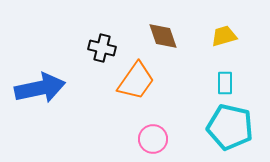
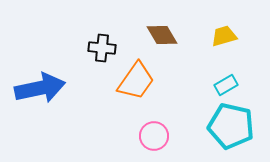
brown diamond: moved 1 px left, 1 px up; rotated 12 degrees counterclockwise
black cross: rotated 8 degrees counterclockwise
cyan rectangle: moved 1 px right, 2 px down; rotated 60 degrees clockwise
cyan pentagon: moved 1 px right, 1 px up
pink circle: moved 1 px right, 3 px up
